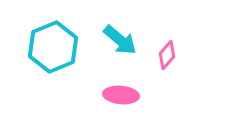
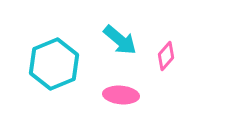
cyan hexagon: moved 1 px right, 17 px down
pink diamond: moved 1 px left, 1 px down
